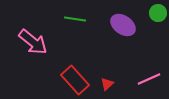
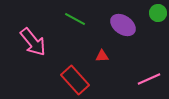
green line: rotated 20 degrees clockwise
pink arrow: rotated 12 degrees clockwise
red triangle: moved 5 px left, 28 px up; rotated 40 degrees clockwise
